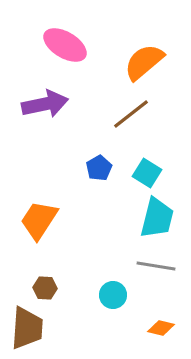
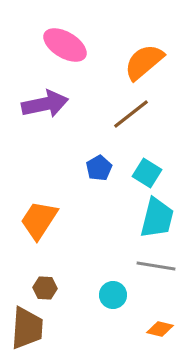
orange diamond: moved 1 px left, 1 px down
